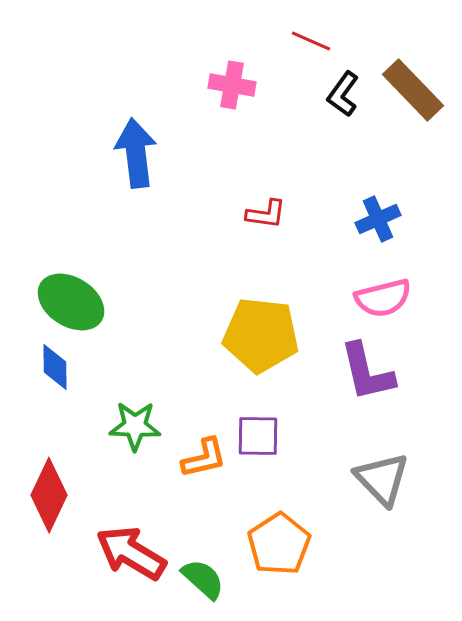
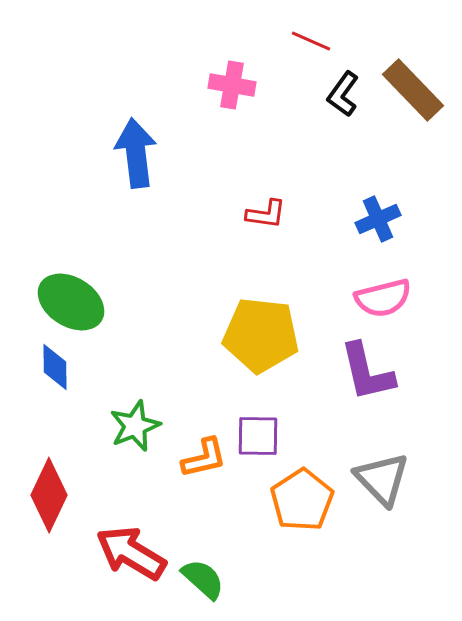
green star: rotated 24 degrees counterclockwise
orange pentagon: moved 23 px right, 44 px up
